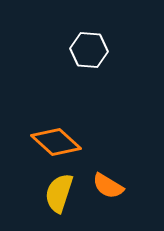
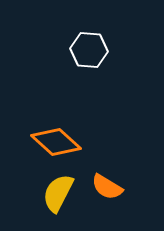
orange semicircle: moved 1 px left, 1 px down
yellow semicircle: moved 1 px left; rotated 9 degrees clockwise
